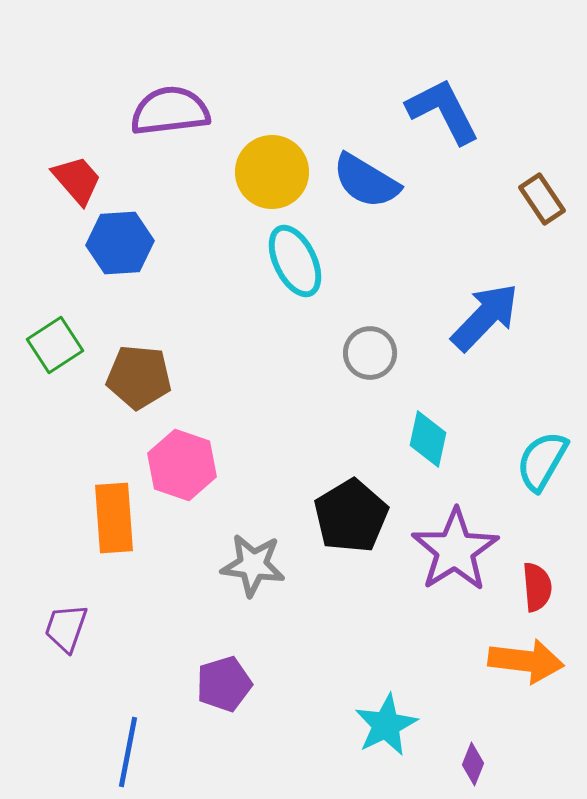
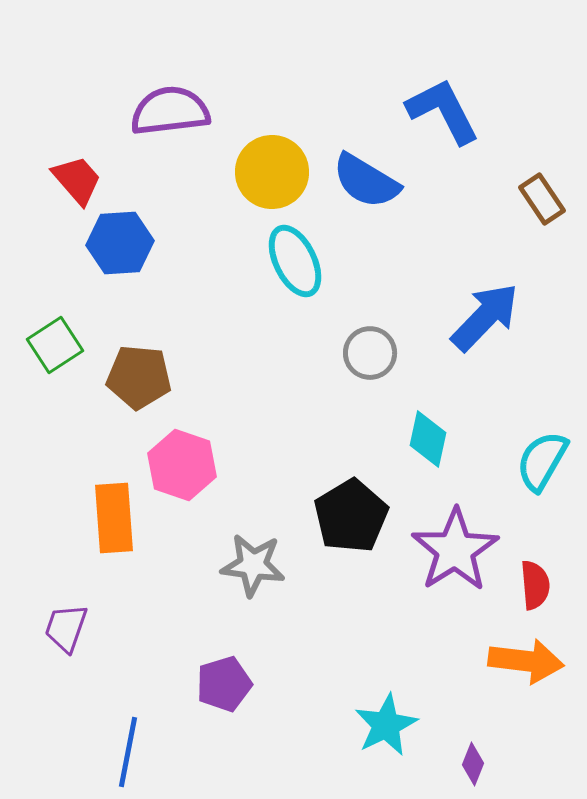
red semicircle: moved 2 px left, 2 px up
